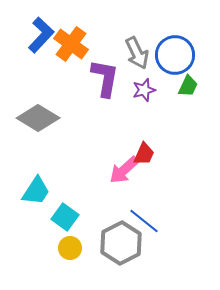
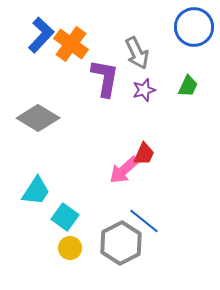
blue circle: moved 19 px right, 28 px up
